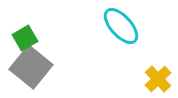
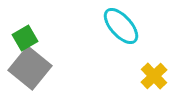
gray square: moved 1 px left, 1 px down
yellow cross: moved 4 px left, 3 px up
